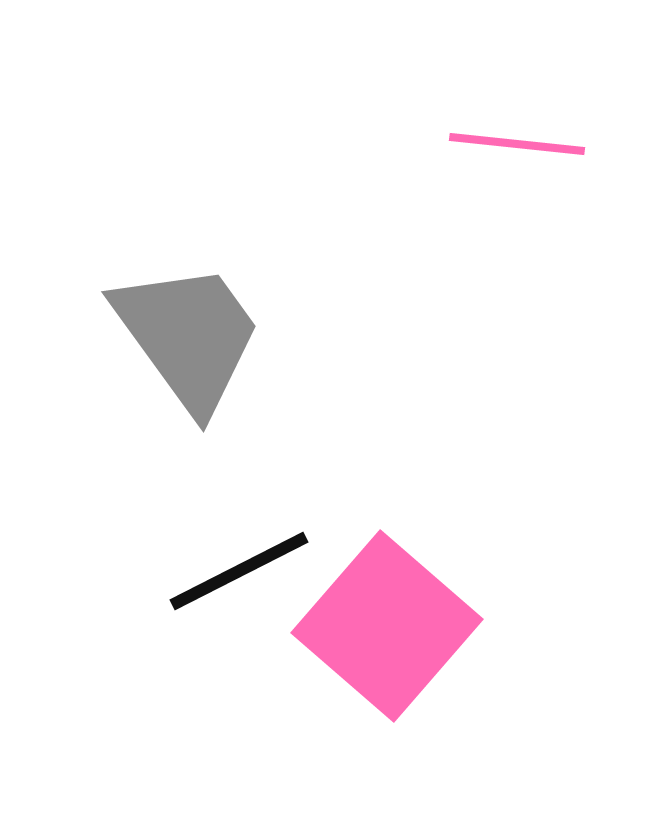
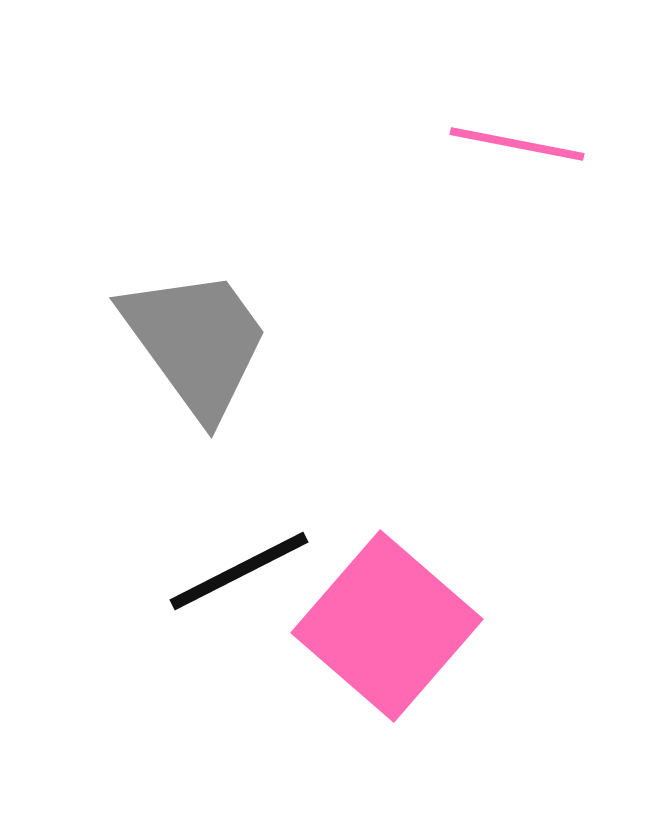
pink line: rotated 5 degrees clockwise
gray trapezoid: moved 8 px right, 6 px down
